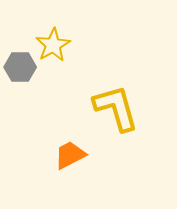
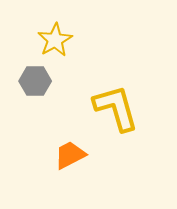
yellow star: moved 2 px right, 5 px up
gray hexagon: moved 15 px right, 14 px down
